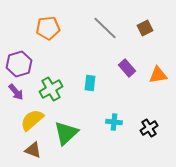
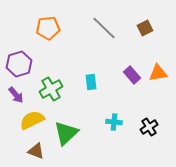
gray line: moved 1 px left
purple rectangle: moved 5 px right, 7 px down
orange triangle: moved 2 px up
cyan rectangle: moved 1 px right, 1 px up; rotated 14 degrees counterclockwise
purple arrow: moved 3 px down
yellow semicircle: rotated 15 degrees clockwise
black cross: moved 1 px up
brown triangle: moved 3 px right, 1 px down
